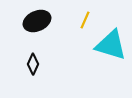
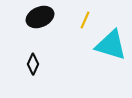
black ellipse: moved 3 px right, 4 px up
